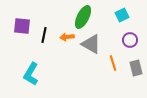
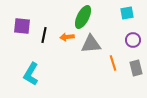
cyan square: moved 5 px right, 2 px up; rotated 16 degrees clockwise
purple circle: moved 3 px right
gray triangle: rotated 35 degrees counterclockwise
